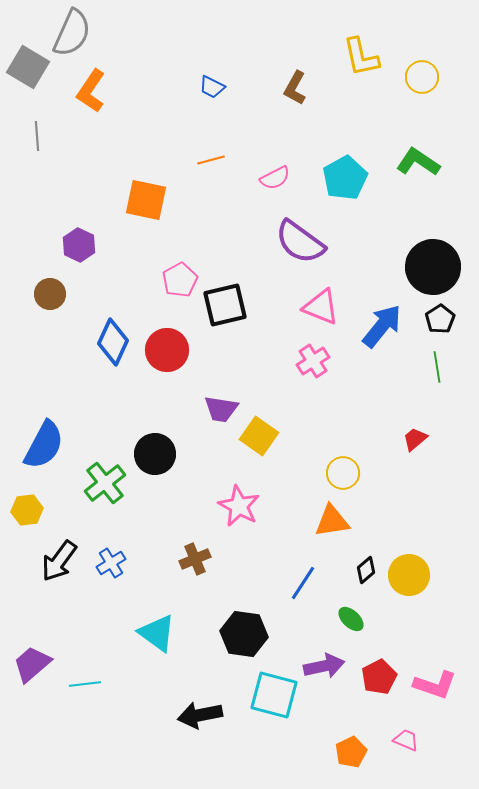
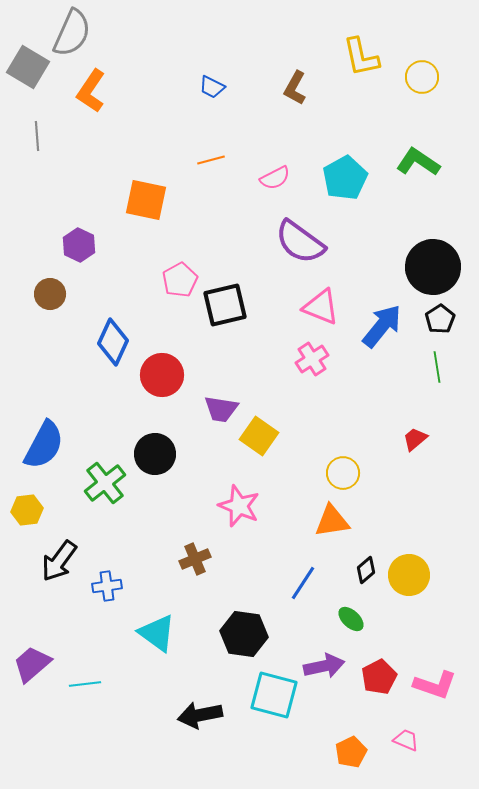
red circle at (167, 350): moved 5 px left, 25 px down
pink cross at (313, 361): moved 1 px left, 2 px up
pink star at (239, 506): rotated 6 degrees counterclockwise
blue cross at (111, 563): moved 4 px left, 23 px down; rotated 24 degrees clockwise
